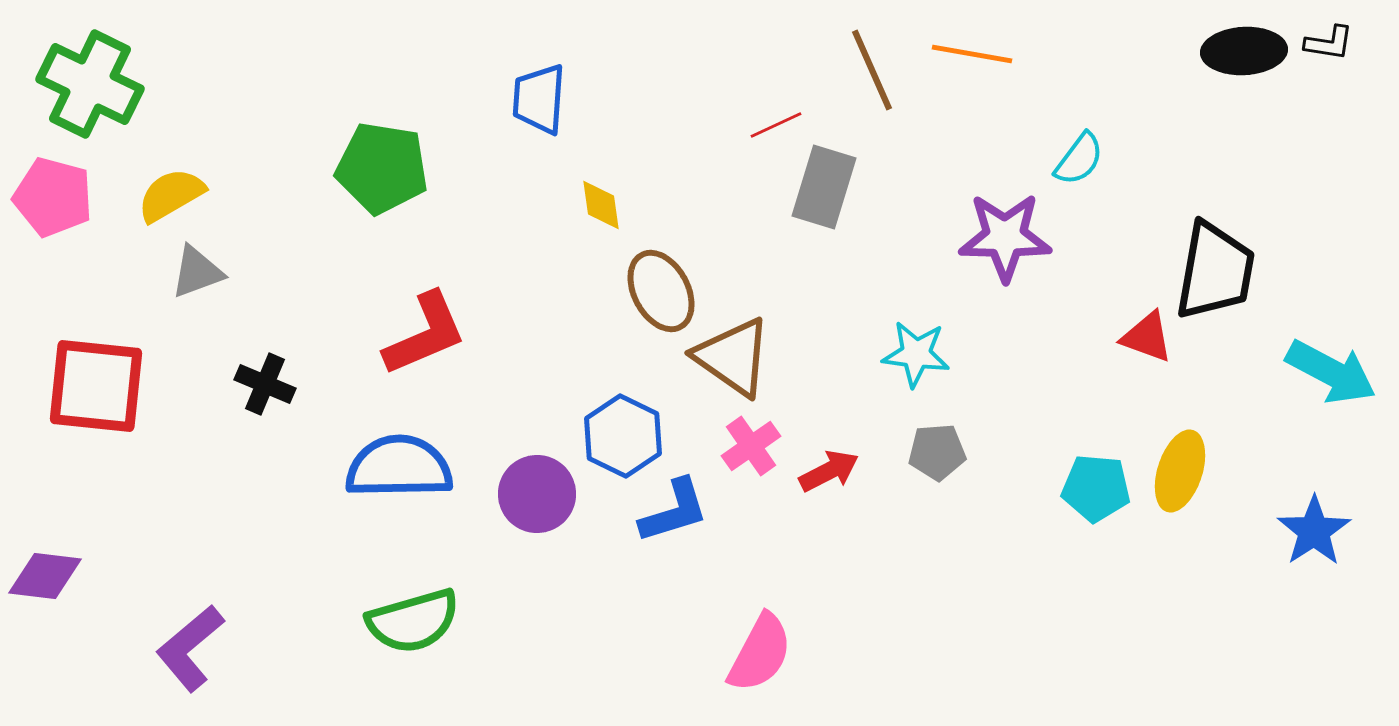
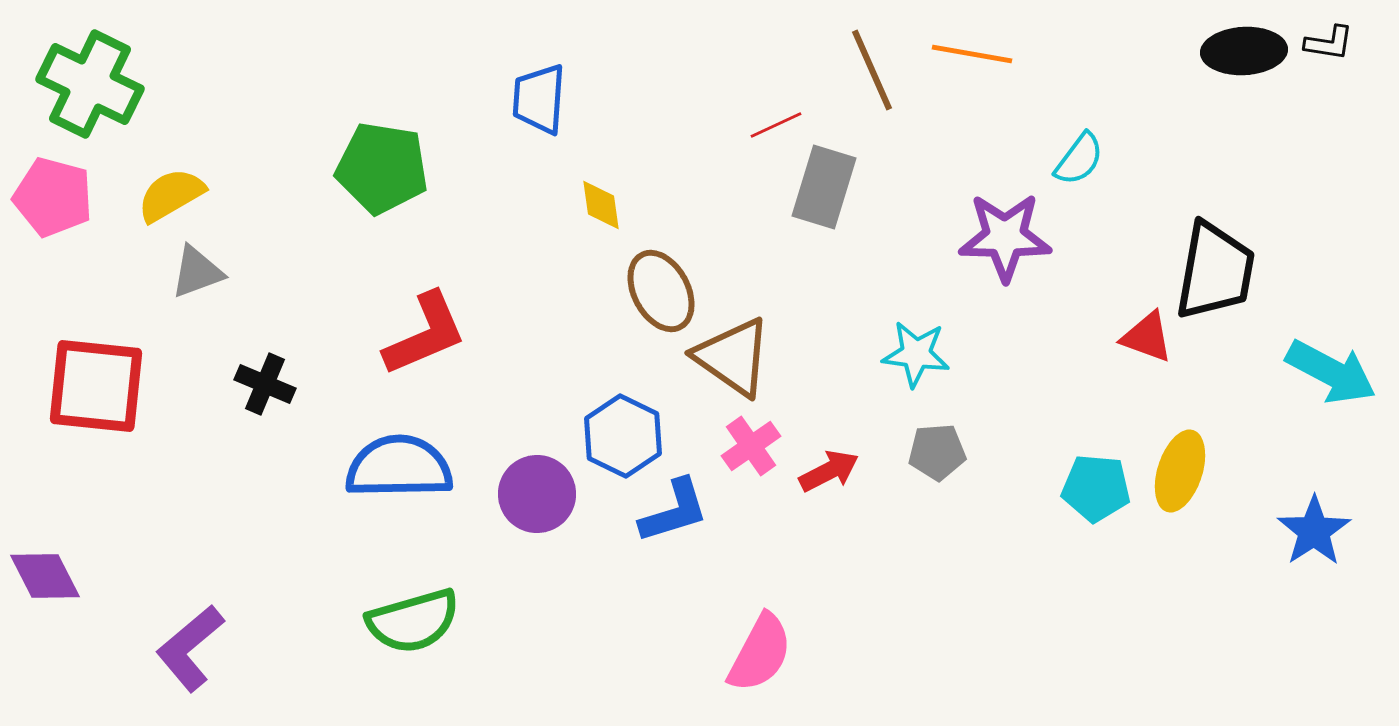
purple diamond: rotated 56 degrees clockwise
